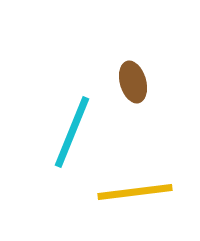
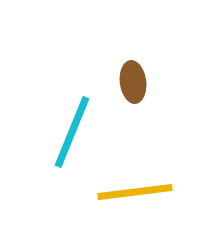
brown ellipse: rotated 9 degrees clockwise
